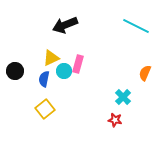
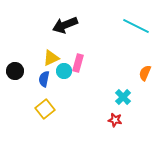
pink rectangle: moved 1 px up
